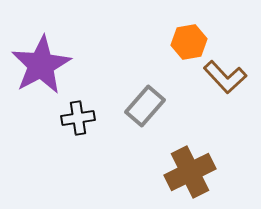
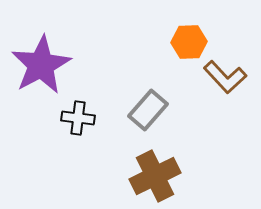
orange hexagon: rotated 8 degrees clockwise
gray rectangle: moved 3 px right, 4 px down
black cross: rotated 16 degrees clockwise
brown cross: moved 35 px left, 4 px down
